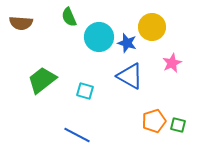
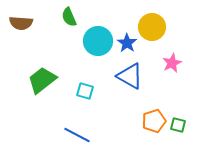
cyan circle: moved 1 px left, 4 px down
blue star: rotated 18 degrees clockwise
